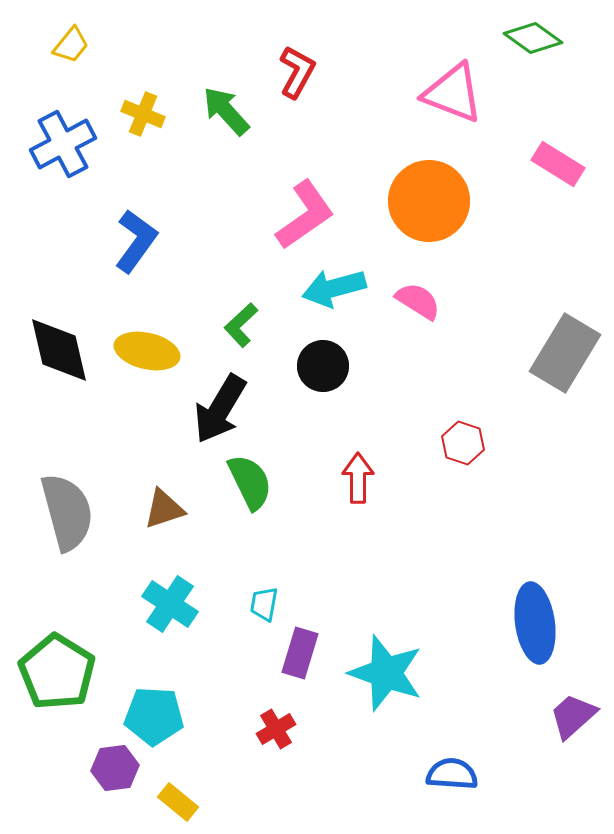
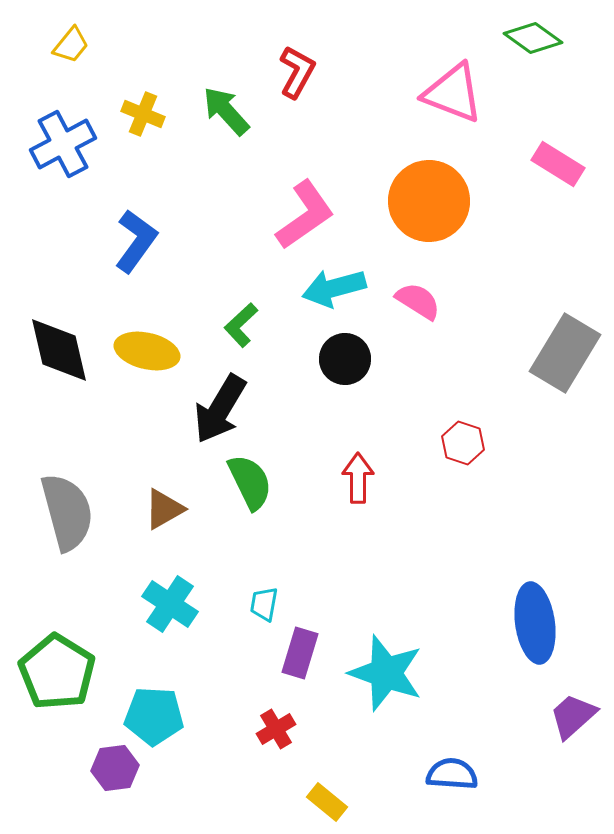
black circle: moved 22 px right, 7 px up
brown triangle: rotated 12 degrees counterclockwise
yellow rectangle: moved 149 px right
